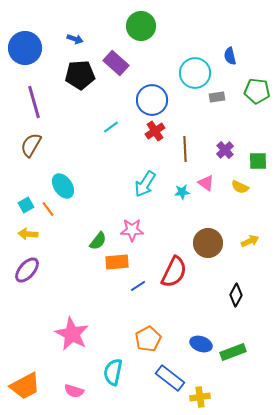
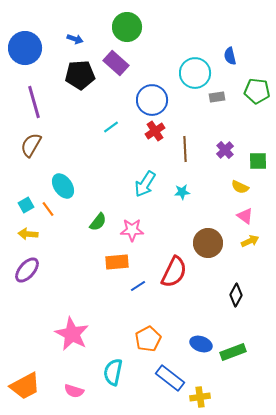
green circle at (141, 26): moved 14 px left, 1 px down
pink triangle at (206, 183): moved 39 px right, 33 px down
green semicircle at (98, 241): moved 19 px up
